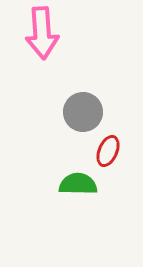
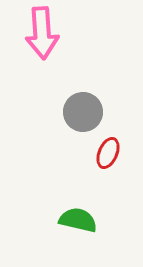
red ellipse: moved 2 px down
green semicircle: moved 36 px down; rotated 12 degrees clockwise
